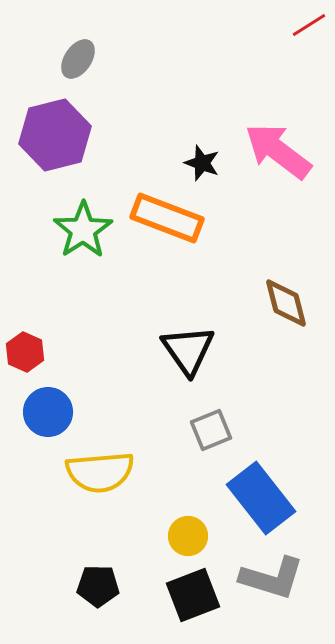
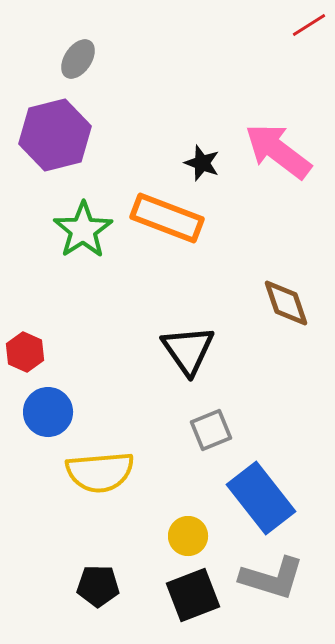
brown diamond: rotated 4 degrees counterclockwise
